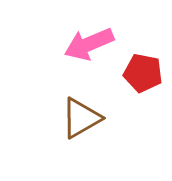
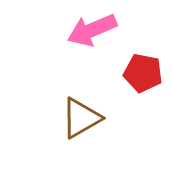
pink arrow: moved 3 px right, 14 px up
